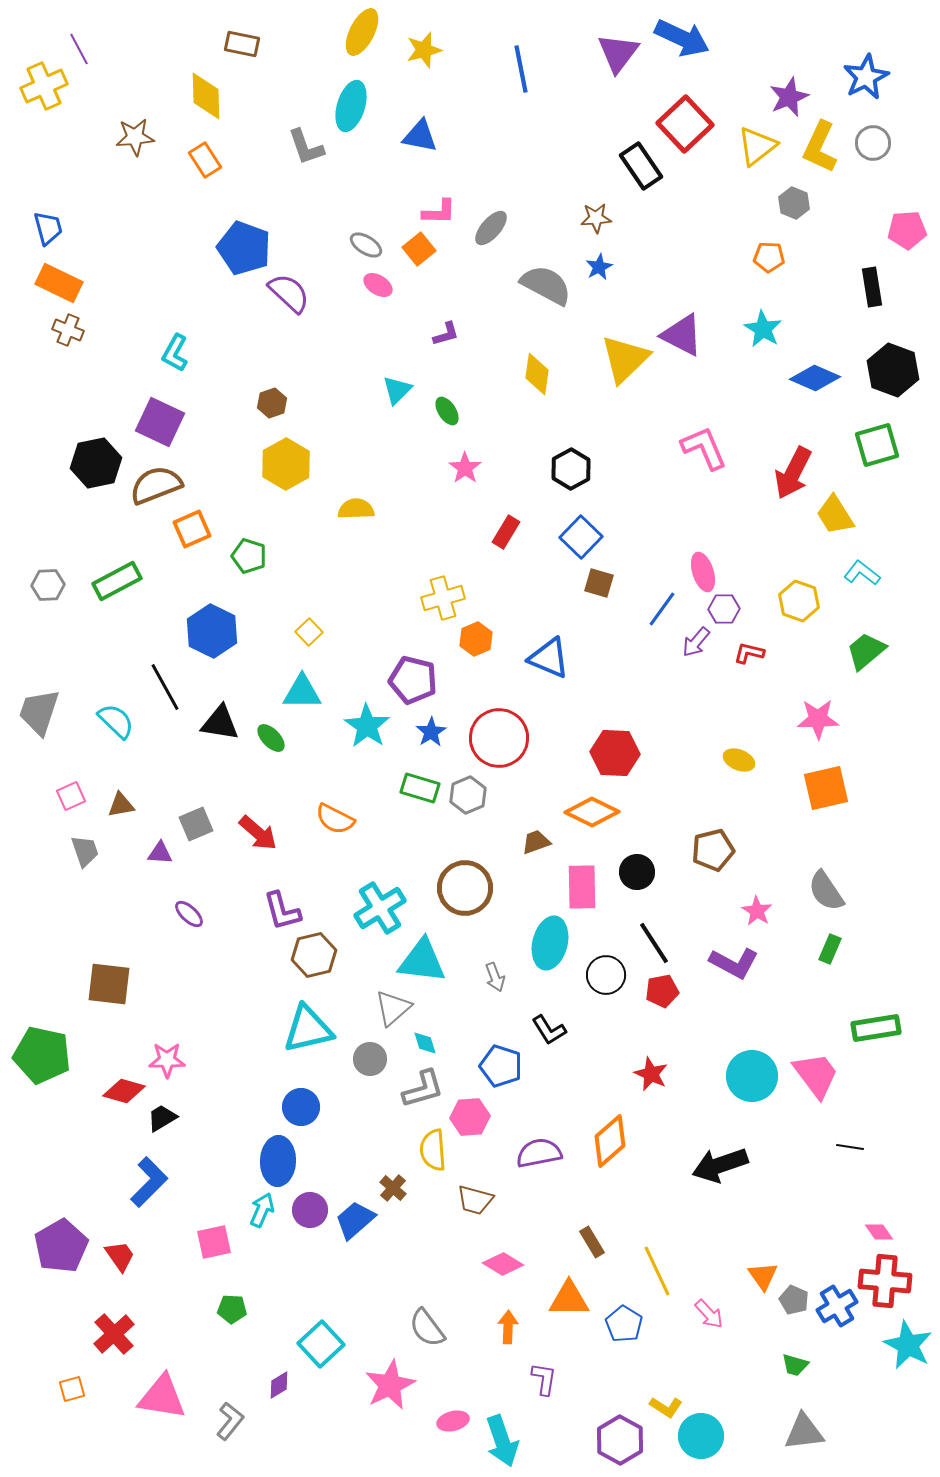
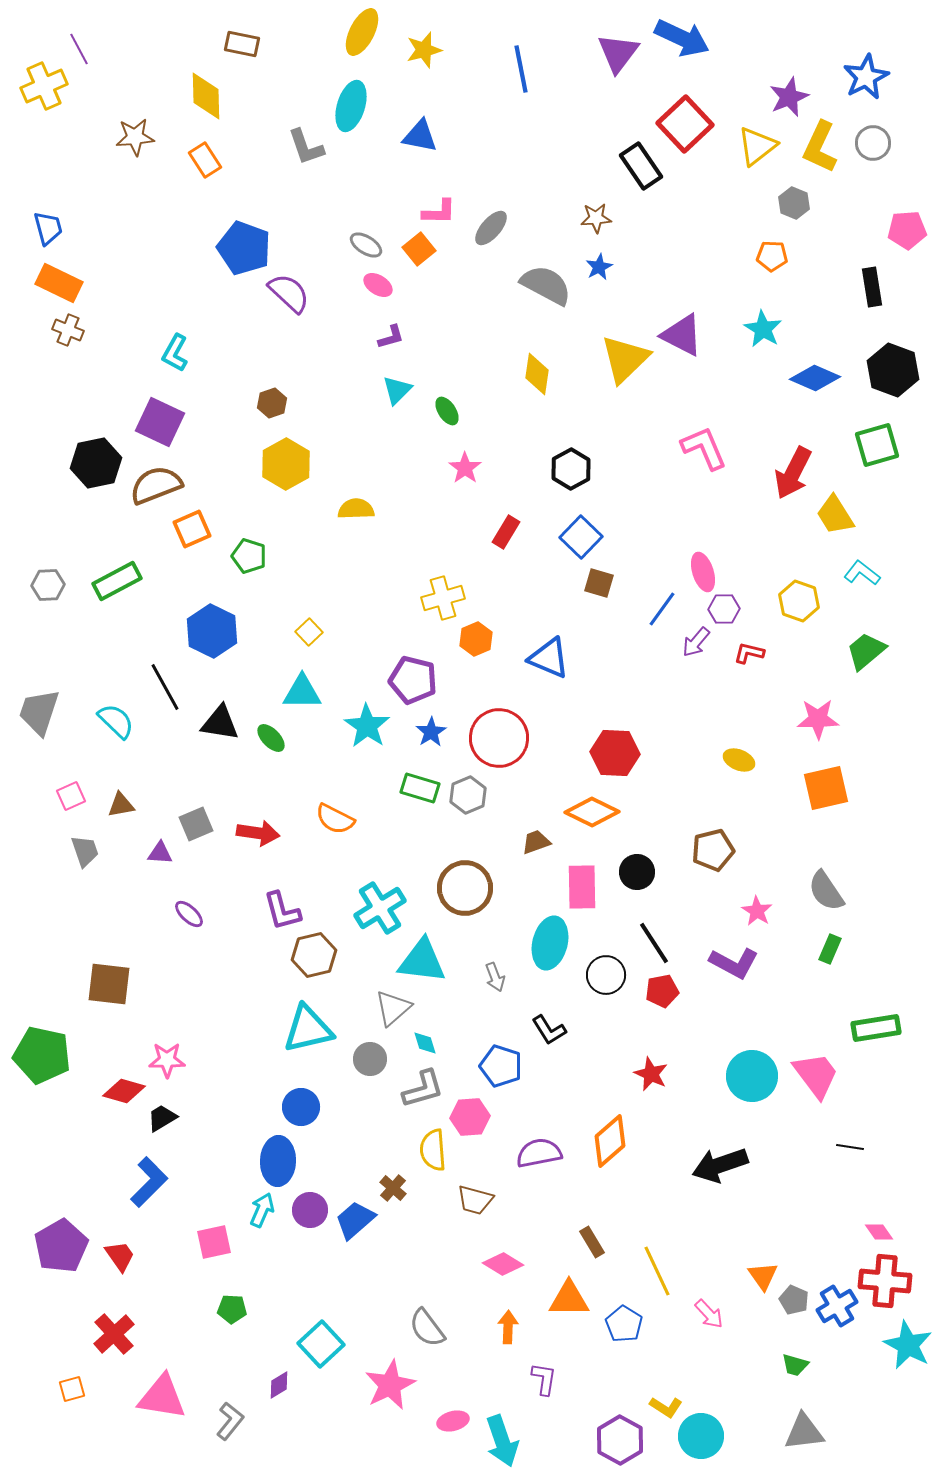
orange pentagon at (769, 257): moved 3 px right, 1 px up
purple L-shape at (446, 334): moved 55 px left, 3 px down
red arrow at (258, 833): rotated 33 degrees counterclockwise
